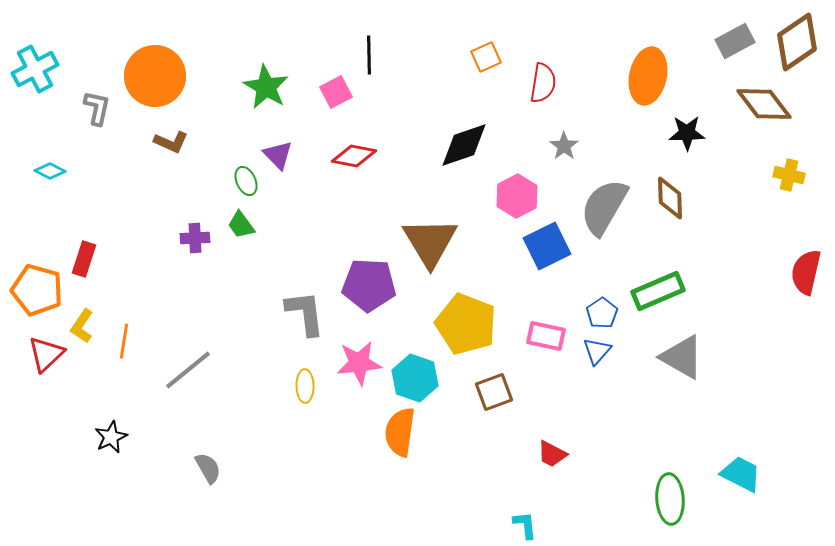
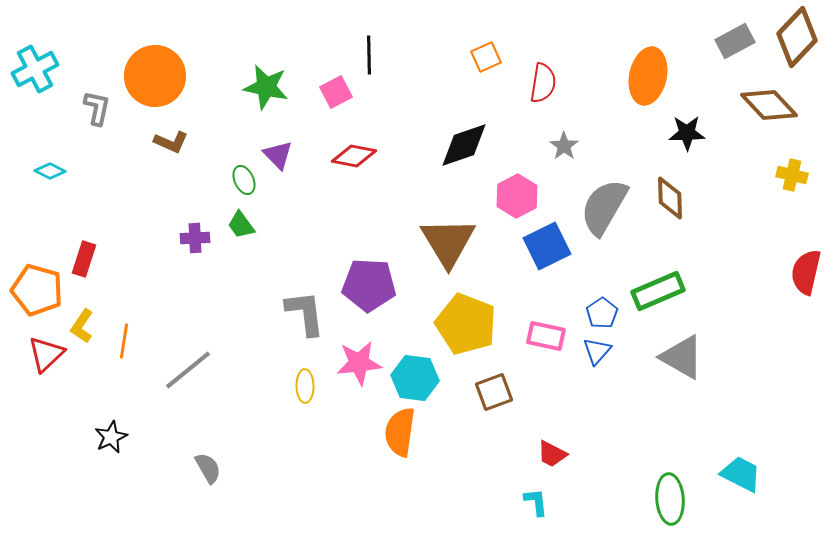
brown diamond at (797, 42): moved 5 px up; rotated 12 degrees counterclockwise
green star at (266, 87): rotated 18 degrees counterclockwise
brown diamond at (764, 104): moved 5 px right, 1 px down; rotated 6 degrees counterclockwise
yellow cross at (789, 175): moved 3 px right
green ellipse at (246, 181): moved 2 px left, 1 px up
brown triangle at (430, 242): moved 18 px right
cyan hexagon at (415, 378): rotated 12 degrees counterclockwise
cyan L-shape at (525, 525): moved 11 px right, 23 px up
